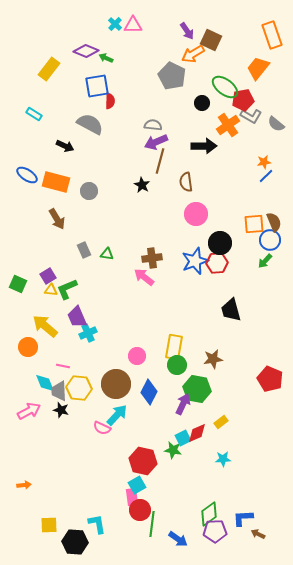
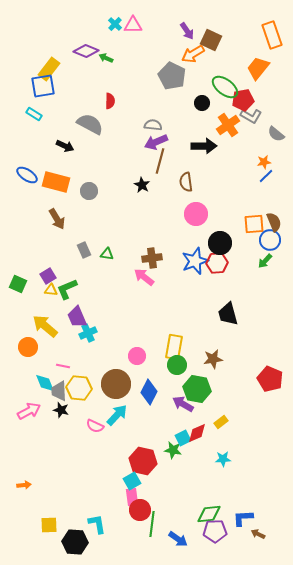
blue square at (97, 86): moved 54 px left
gray semicircle at (276, 124): moved 10 px down
black trapezoid at (231, 310): moved 3 px left, 4 px down
purple arrow at (183, 404): rotated 85 degrees counterclockwise
pink semicircle at (102, 428): moved 7 px left, 2 px up
cyan square at (137, 485): moved 5 px left, 4 px up
green diamond at (209, 514): rotated 30 degrees clockwise
